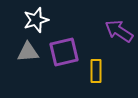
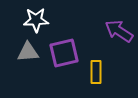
white star: rotated 15 degrees clockwise
purple square: moved 1 px down
yellow rectangle: moved 1 px down
